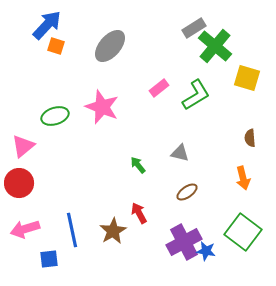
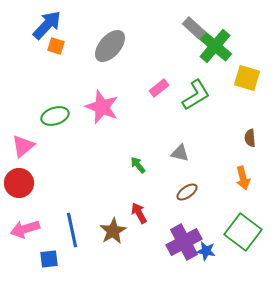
gray rectangle: rotated 75 degrees clockwise
